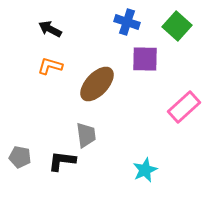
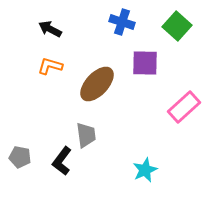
blue cross: moved 5 px left
purple square: moved 4 px down
black L-shape: rotated 60 degrees counterclockwise
